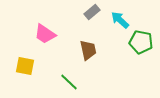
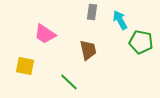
gray rectangle: rotated 42 degrees counterclockwise
cyan arrow: rotated 18 degrees clockwise
